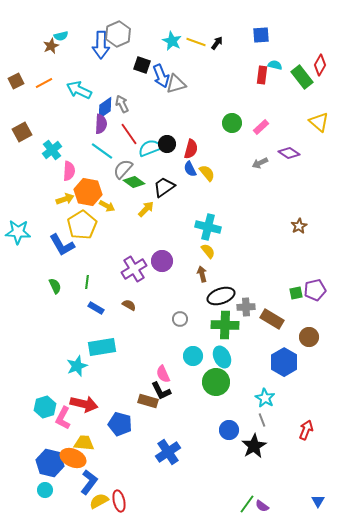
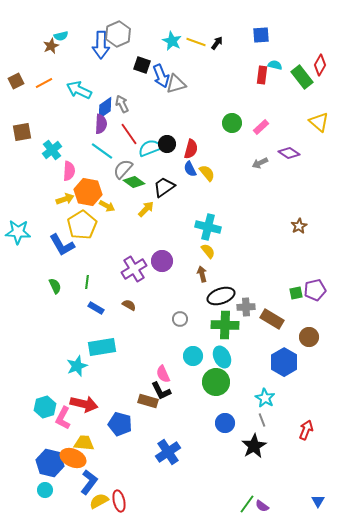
brown square at (22, 132): rotated 18 degrees clockwise
blue circle at (229, 430): moved 4 px left, 7 px up
